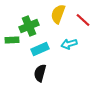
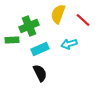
black semicircle: rotated 138 degrees clockwise
